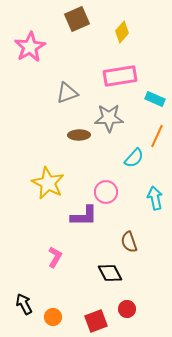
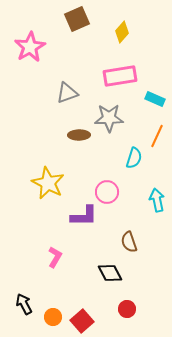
cyan semicircle: rotated 25 degrees counterclockwise
pink circle: moved 1 px right
cyan arrow: moved 2 px right, 2 px down
red square: moved 14 px left; rotated 20 degrees counterclockwise
